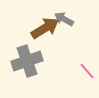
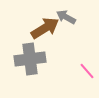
gray arrow: moved 2 px right, 2 px up
gray cross: moved 3 px right, 2 px up; rotated 12 degrees clockwise
